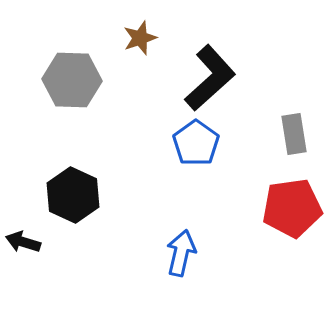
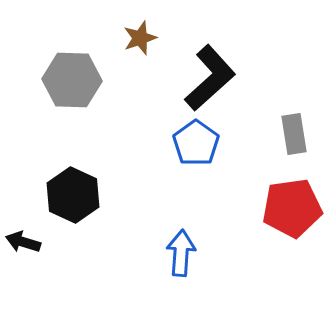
blue arrow: rotated 9 degrees counterclockwise
